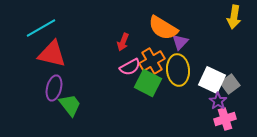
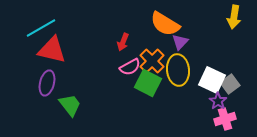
orange semicircle: moved 2 px right, 4 px up
red triangle: moved 4 px up
orange cross: rotated 15 degrees counterclockwise
purple ellipse: moved 7 px left, 5 px up
